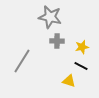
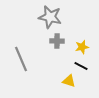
gray line: moved 1 px left, 2 px up; rotated 55 degrees counterclockwise
